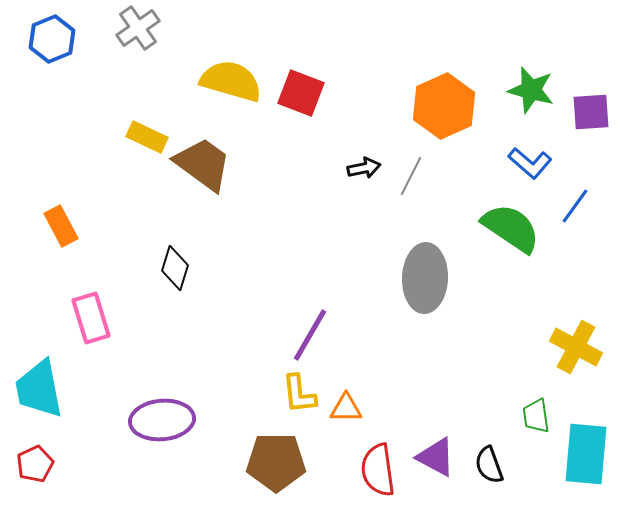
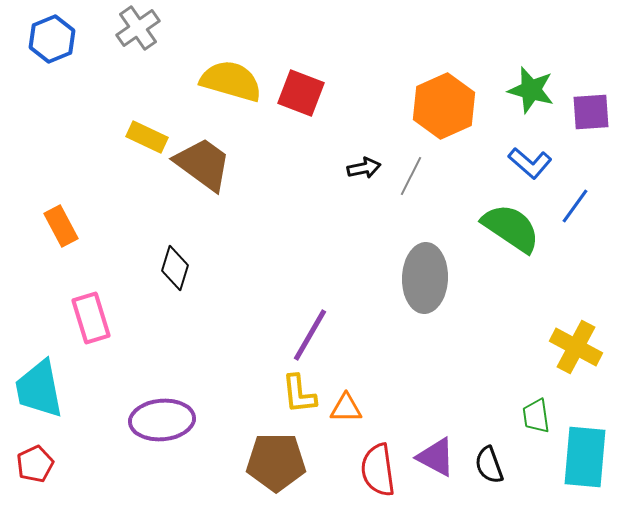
cyan rectangle: moved 1 px left, 3 px down
